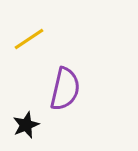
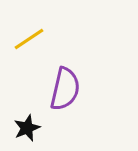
black star: moved 1 px right, 3 px down
